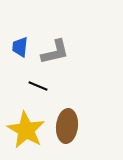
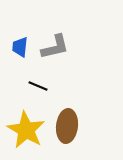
gray L-shape: moved 5 px up
